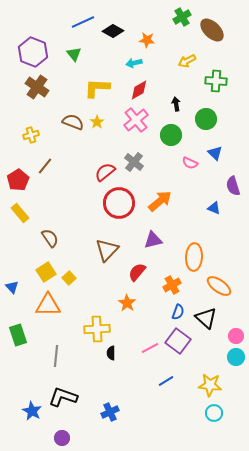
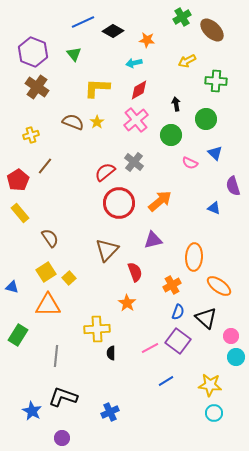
red semicircle at (137, 272): moved 2 px left; rotated 120 degrees clockwise
blue triangle at (12, 287): rotated 32 degrees counterclockwise
green rectangle at (18, 335): rotated 50 degrees clockwise
pink circle at (236, 336): moved 5 px left
